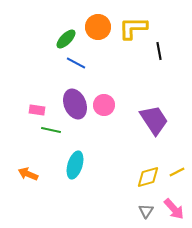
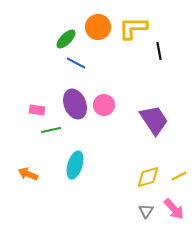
green line: rotated 24 degrees counterclockwise
yellow line: moved 2 px right, 4 px down
